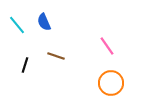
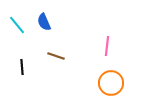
pink line: rotated 42 degrees clockwise
black line: moved 3 px left, 2 px down; rotated 21 degrees counterclockwise
